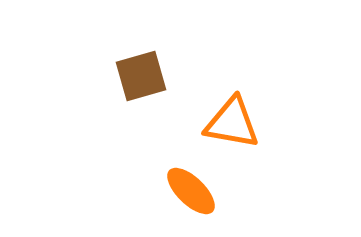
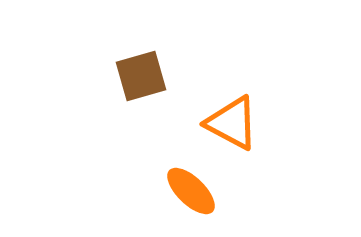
orange triangle: rotated 18 degrees clockwise
